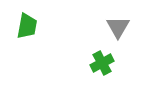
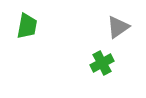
gray triangle: rotated 25 degrees clockwise
